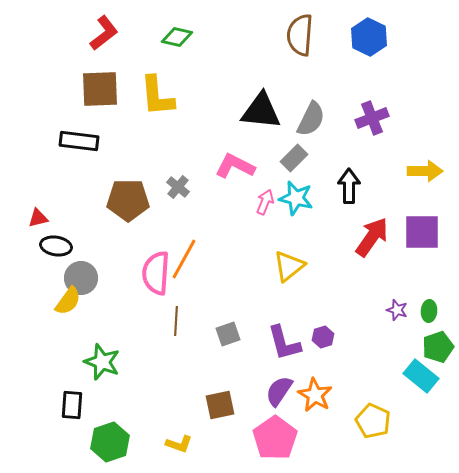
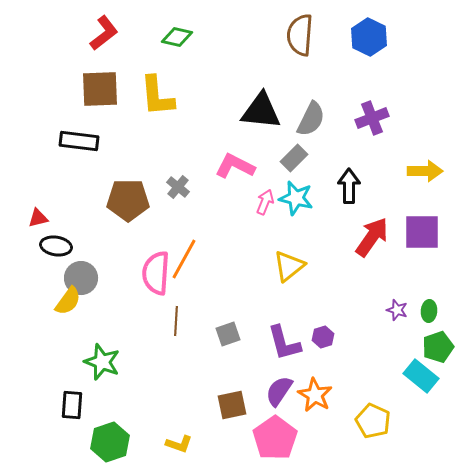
brown square at (220, 405): moved 12 px right
